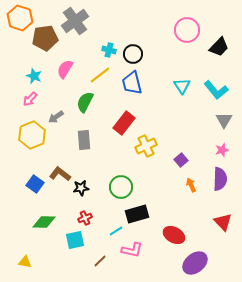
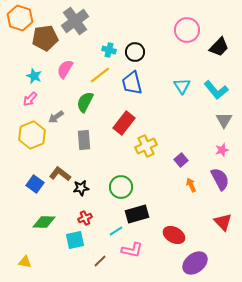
black circle: moved 2 px right, 2 px up
purple semicircle: rotated 30 degrees counterclockwise
